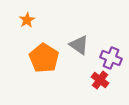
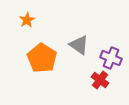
orange pentagon: moved 2 px left
